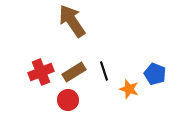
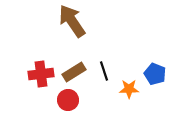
red cross: moved 2 px down; rotated 15 degrees clockwise
orange star: rotated 18 degrees counterclockwise
